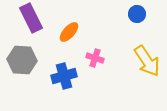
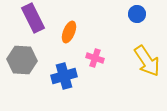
purple rectangle: moved 2 px right
orange ellipse: rotated 20 degrees counterclockwise
